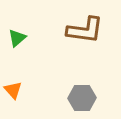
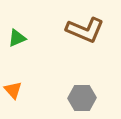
brown L-shape: rotated 15 degrees clockwise
green triangle: rotated 18 degrees clockwise
